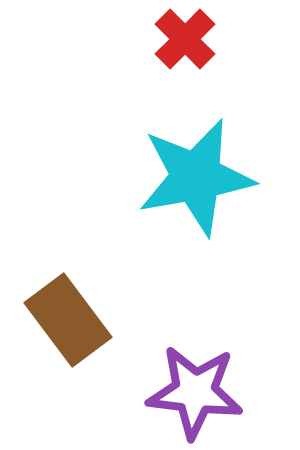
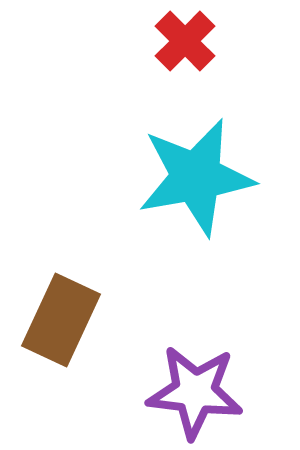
red cross: moved 2 px down
brown rectangle: moved 7 px left; rotated 62 degrees clockwise
